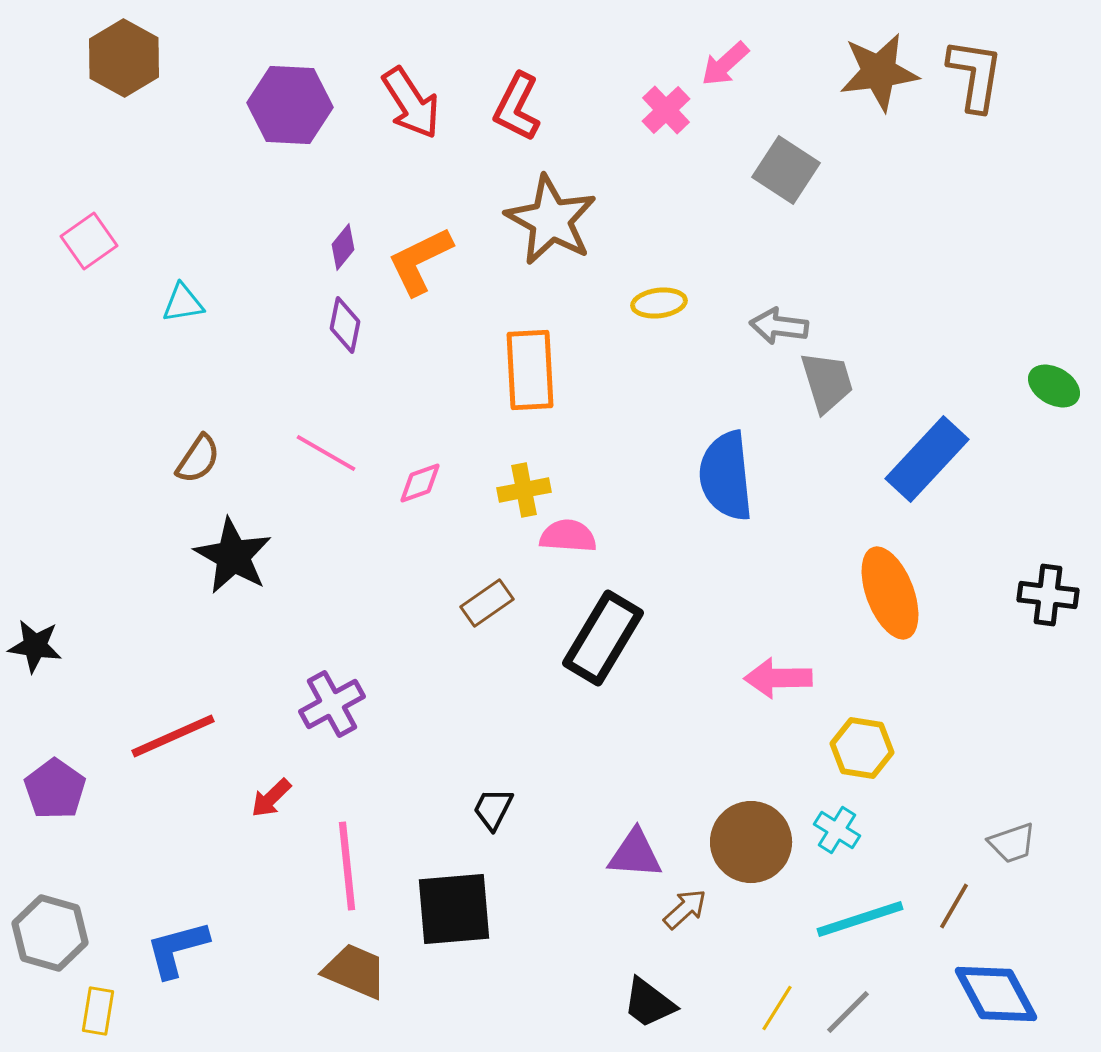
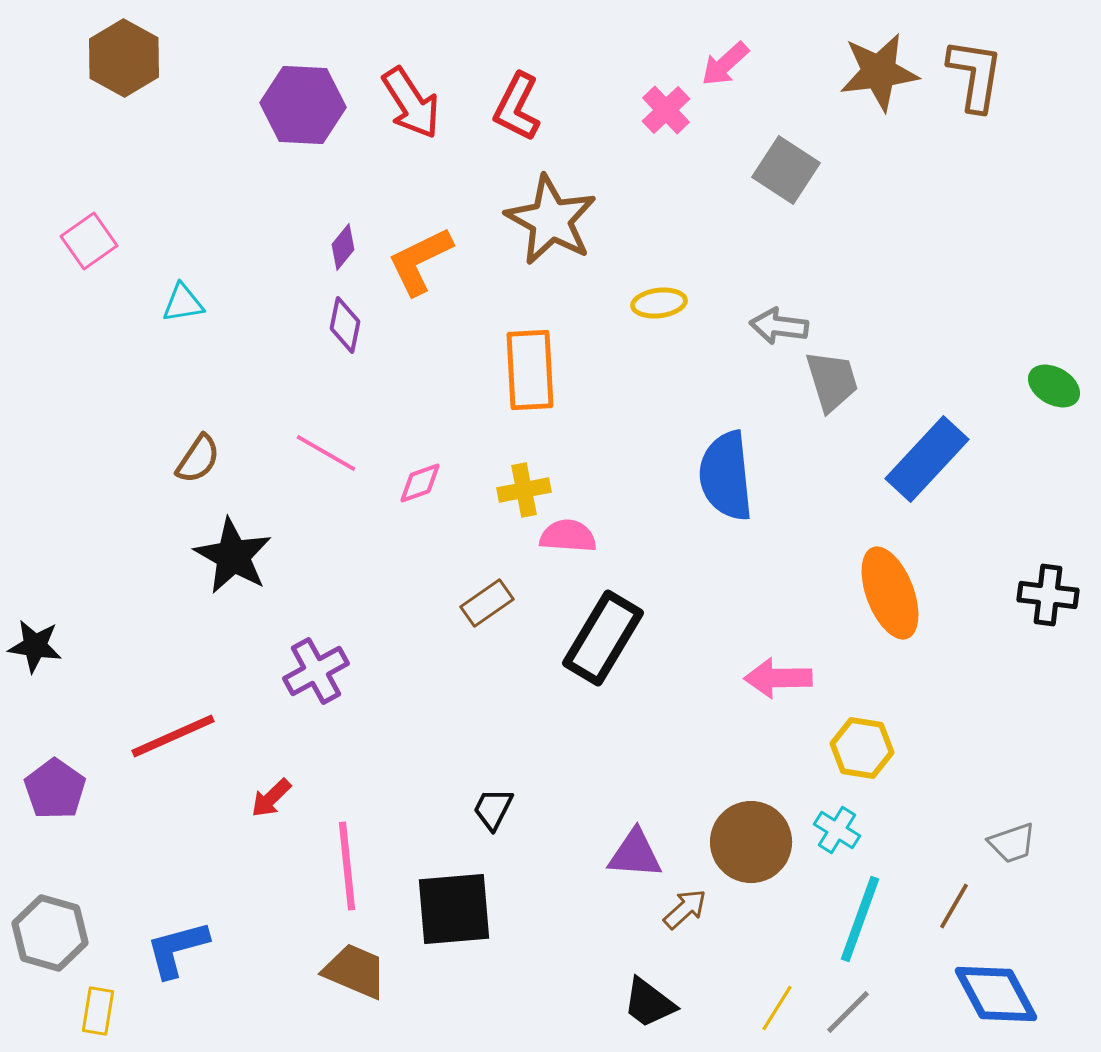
purple hexagon at (290, 105): moved 13 px right
gray trapezoid at (827, 382): moved 5 px right, 1 px up
purple cross at (332, 704): moved 16 px left, 33 px up
cyan line at (860, 919): rotated 52 degrees counterclockwise
